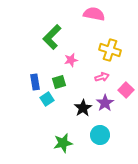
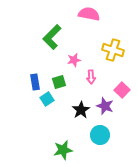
pink semicircle: moved 5 px left
yellow cross: moved 3 px right
pink star: moved 3 px right
pink arrow: moved 11 px left; rotated 104 degrees clockwise
pink square: moved 4 px left
purple star: moved 3 px down; rotated 18 degrees counterclockwise
black star: moved 2 px left, 2 px down
green star: moved 7 px down
